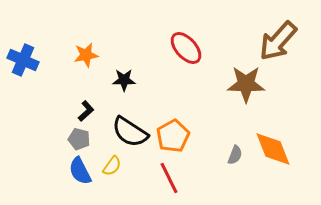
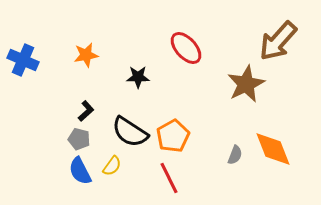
black star: moved 14 px right, 3 px up
brown star: rotated 27 degrees counterclockwise
